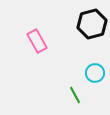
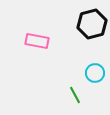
pink rectangle: rotated 50 degrees counterclockwise
